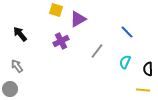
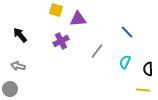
purple triangle: rotated 24 degrees clockwise
black arrow: moved 1 px down
gray arrow: moved 1 px right; rotated 40 degrees counterclockwise
